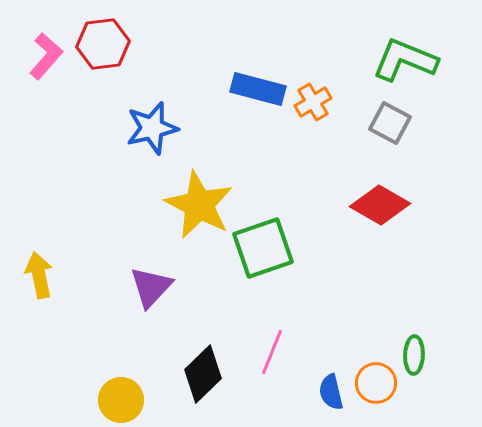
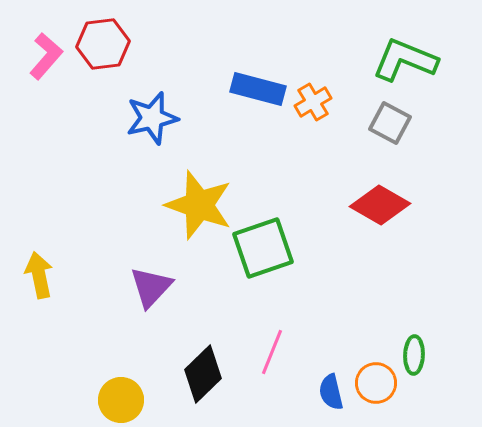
blue star: moved 10 px up
yellow star: rotated 8 degrees counterclockwise
